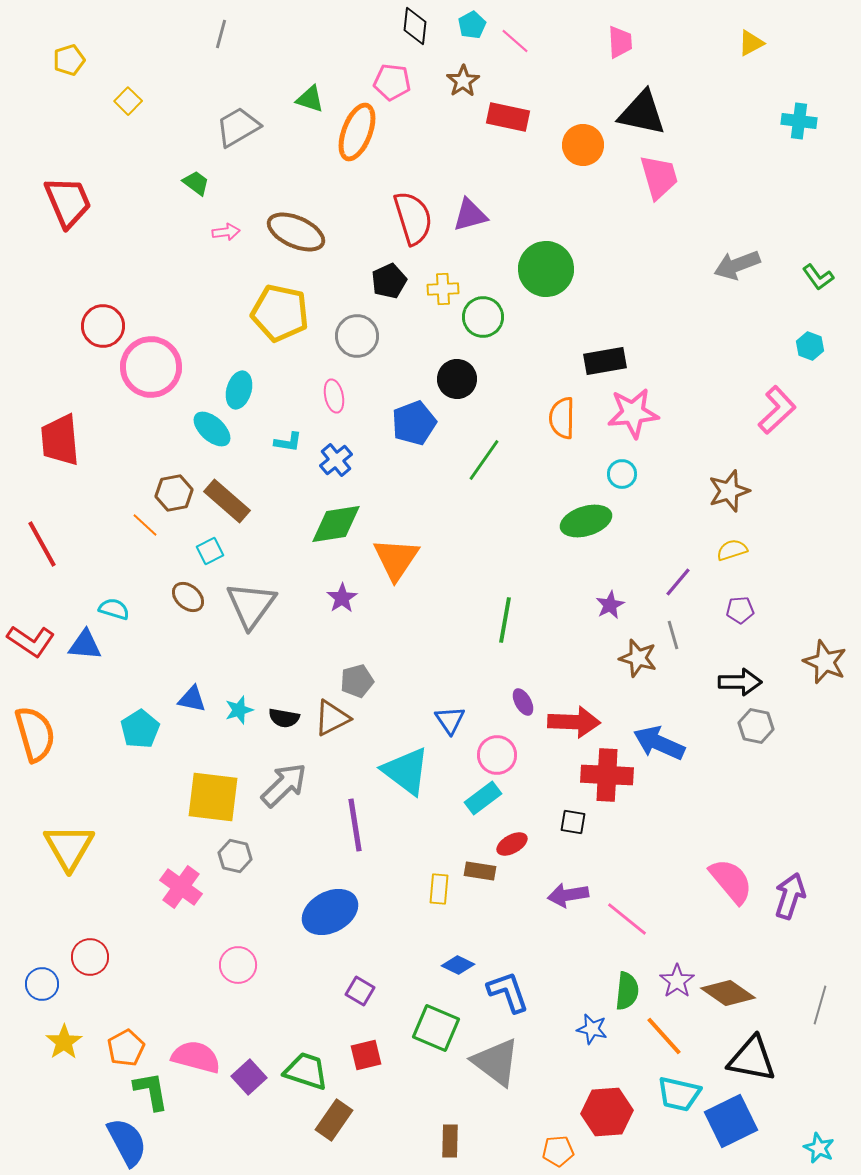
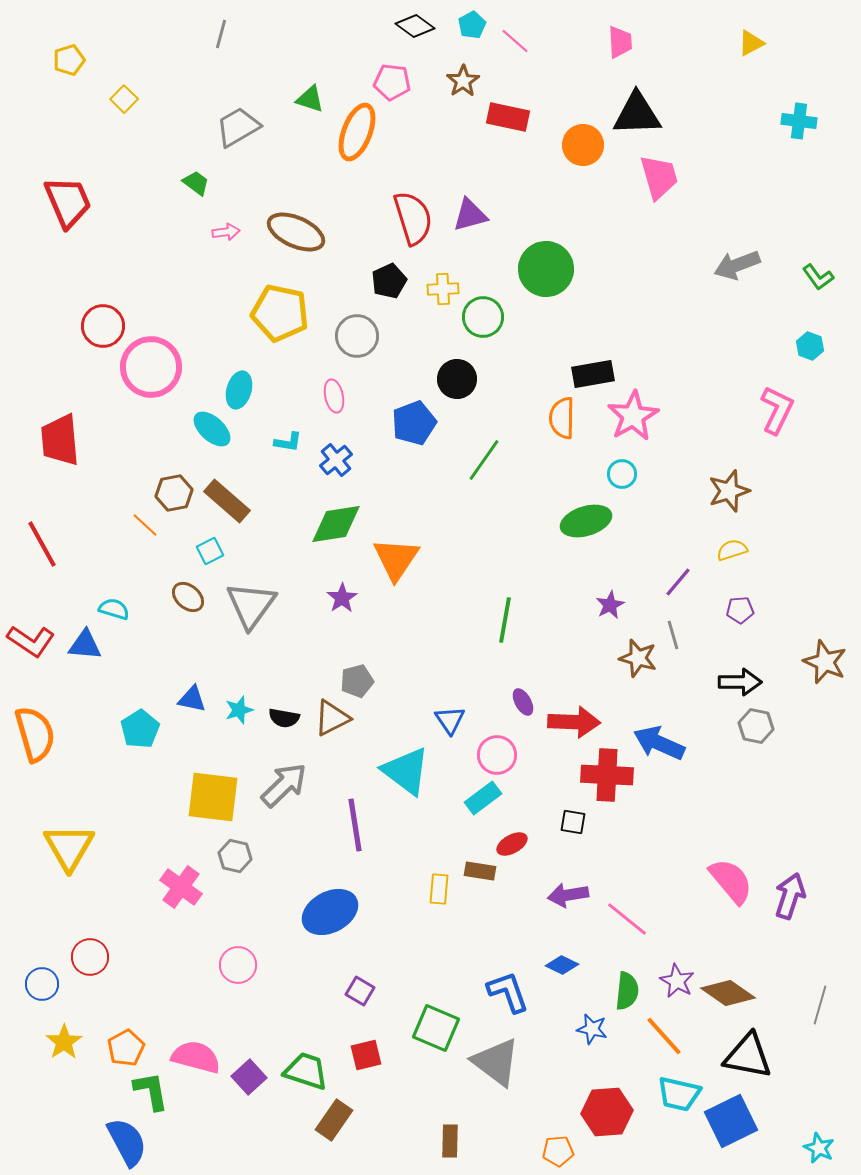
black diamond at (415, 26): rotated 60 degrees counterclockwise
yellow square at (128, 101): moved 4 px left, 2 px up
black triangle at (642, 113): moved 5 px left, 1 px down; rotated 14 degrees counterclockwise
black rectangle at (605, 361): moved 12 px left, 13 px down
pink L-shape at (777, 410): rotated 21 degrees counterclockwise
pink star at (633, 413): moved 3 px down; rotated 24 degrees counterclockwise
blue diamond at (458, 965): moved 104 px right
purple star at (677, 981): rotated 8 degrees counterclockwise
black triangle at (752, 1059): moved 4 px left, 3 px up
